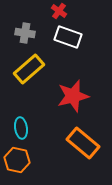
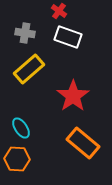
red star: rotated 20 degrees counterclockwise
cyan ellipse: rotated 25 degrees counterclockwise
orange hexagon: moved 1 px up; rotated 10 degrees counterclockwise
